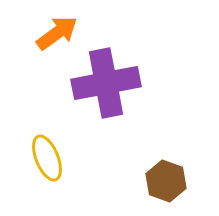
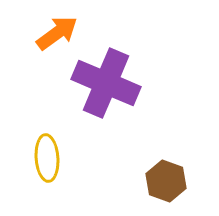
purple cross: rotated 34 degrees clockwise
yellow ellipse: rotated 18 degrees clockwise
